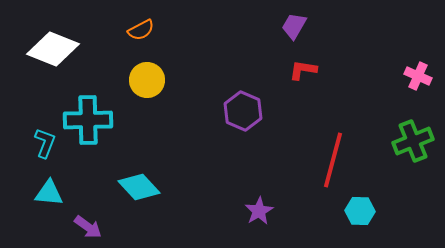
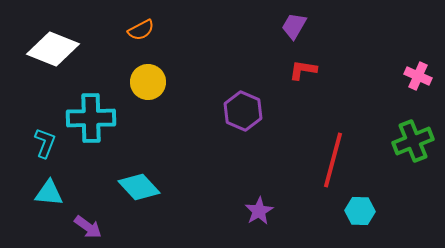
yellow circle: moved 1 px right, 2 px down
cyan cross: moved 3 px right, 2 px up
